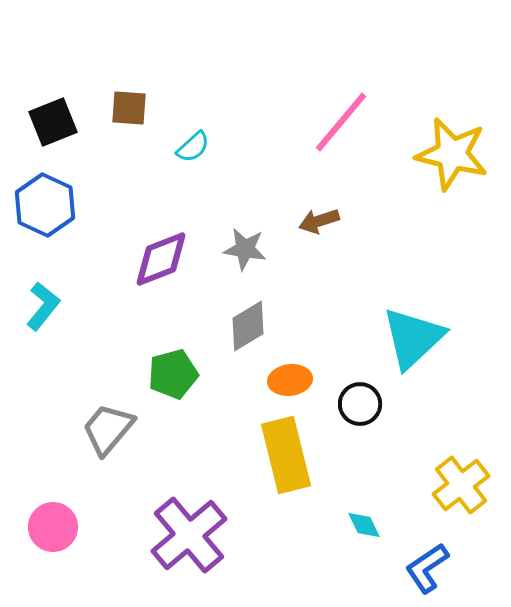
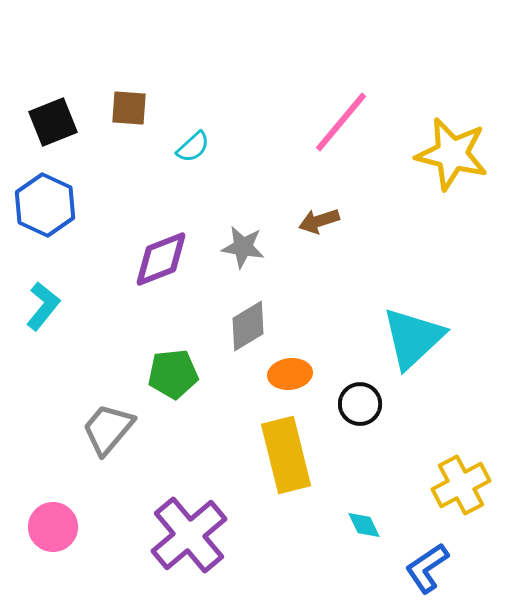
gray star: moved 2 px left, 2 px up
green pentagon: rotated 9 degrees clockwise
orange ellipse: moved 6 px up
yellow cross: rotated 10 degrees clockwise
